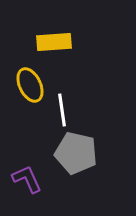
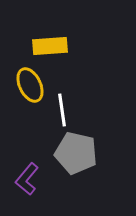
yellow rectangle: moved 4 px left, 4 px down
purple L-shape: rotated 116 degrees counterclockwise
